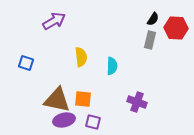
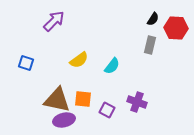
purple arrow: rotated 15 degrees counterclockwise
gray rectangle: moved 5 px down
yellow semicircle: moved 2 px left, 3 px down; rotated 60 degrees clockwise
cyan semicircle: rotated 36 degrees clockwise
purple square: moved 14 px right, 12 px up; rotated 14 degrees clockwise
